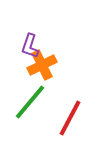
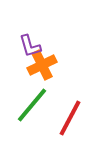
purple L-shape: rotated 35 degrees counterclockwise
green line: moved 2 px right, 3 px down
